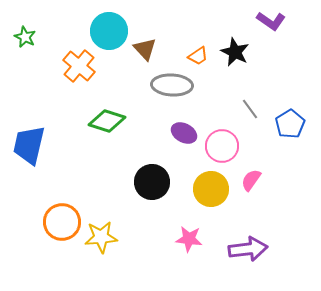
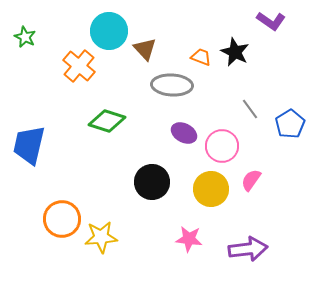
orange trapezoid: moved 3 px right, 1 px down; rotated 125 degrees counterclockwise
orange circle: moved 3 px up
